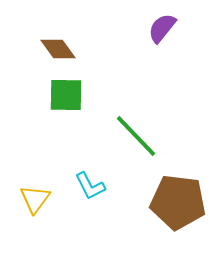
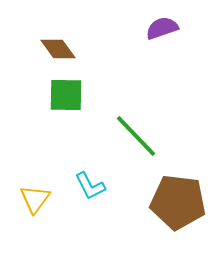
purple semicircle: rotated 32 degrees clockwise
